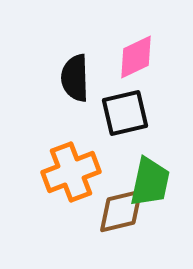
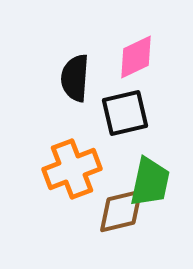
black semicircle: rotated 6 degrees clockwise
orange cross: moved 1 px right, 3 px up
